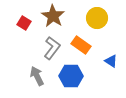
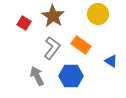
yellow circle: moved 1 px right, 4 px up
